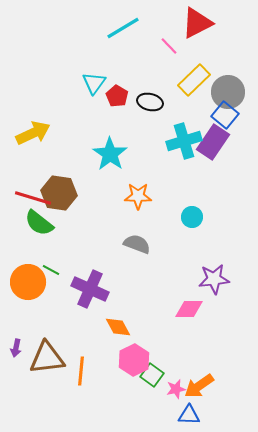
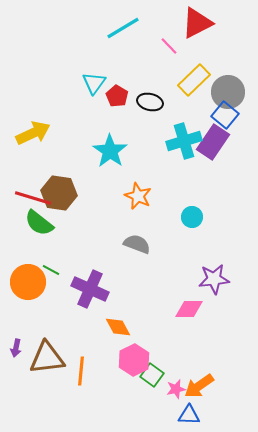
cyan star: moved 3 px up
orange star: rotated 24 degrees clockwise
